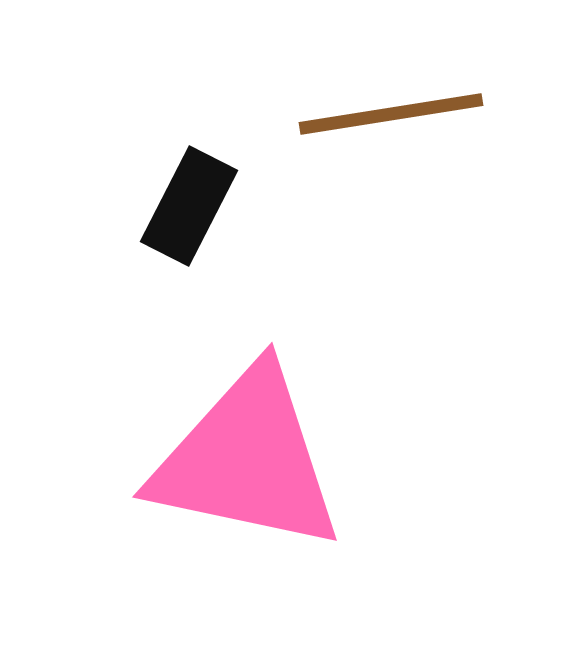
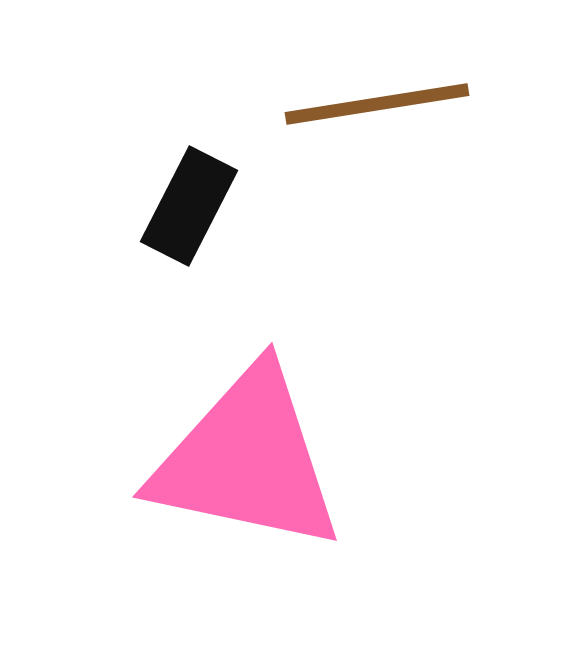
brown line: moved 14 px left, 10 px up
